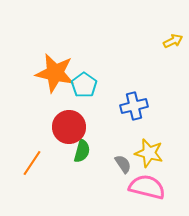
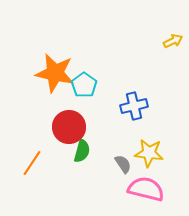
yellow star: rotated 8 degrees counterclockwise
pink semicircle: moved 1 px left, 2 px down
